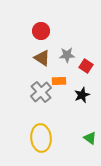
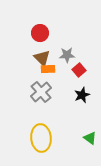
red circle: moved 1 px left, 2 px down
brown triangle: rotated 12 degrees clockwise
red square: moved 7 px left, 4 px down; rotated 16 degrees clockwise
orange rectangle: moved 11 px left, 12 px up
